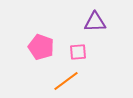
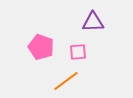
purple triangle: moved 2 px left
